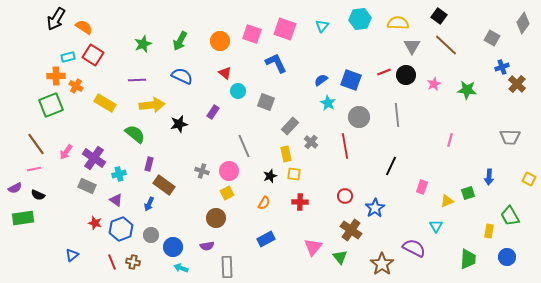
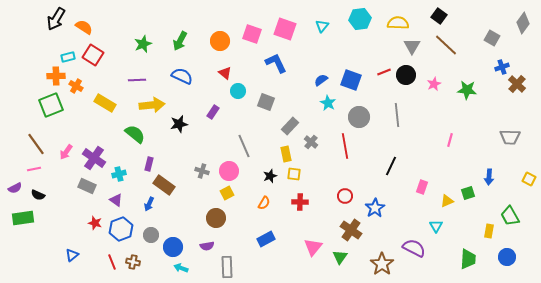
green triangle at (340, 257): rotated 14 degrees clockwise
